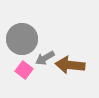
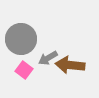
gray circle: moved 1 px left
gray arrow: moved 3 px right
